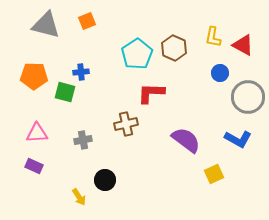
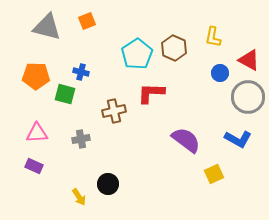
gray triangle: moved 1 px right, 2 px down
red triangle: moved 6 px right, 15 px down
blue cross: rotated 21 degrees clockwise
orange pentagon: moved 2 px right
green square: moved 2 px down
brown cross: moved 12 px left, 13 px up
gray cross: moved 2 px left, 1 px up
black circle: moved 3 px right, 4 px down
